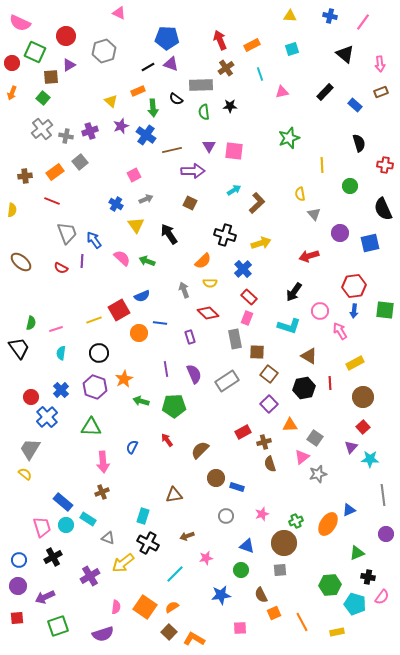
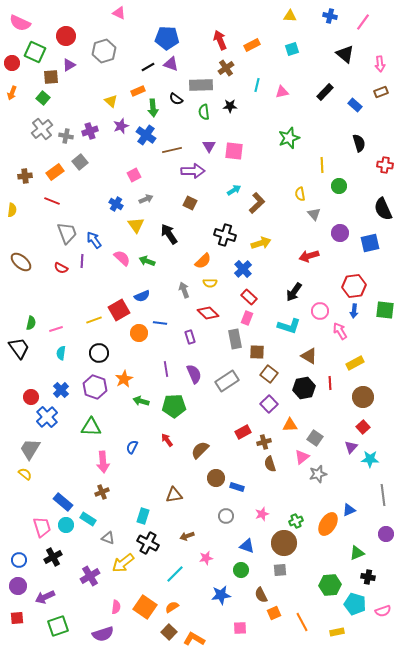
cyan line at (260, 74): moved 3 px left, 11 px down; rotated 32 degrees clockwise
green circle at (350, 186): moved 11 px left
pink semicircle at (382, 597): moved 1 px right, 14 px down; rotated 35 degrees clockwise
